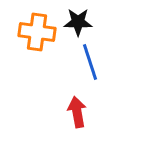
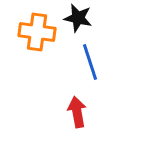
black star: moved 4 px up; rotated 12 degrees clockwise
